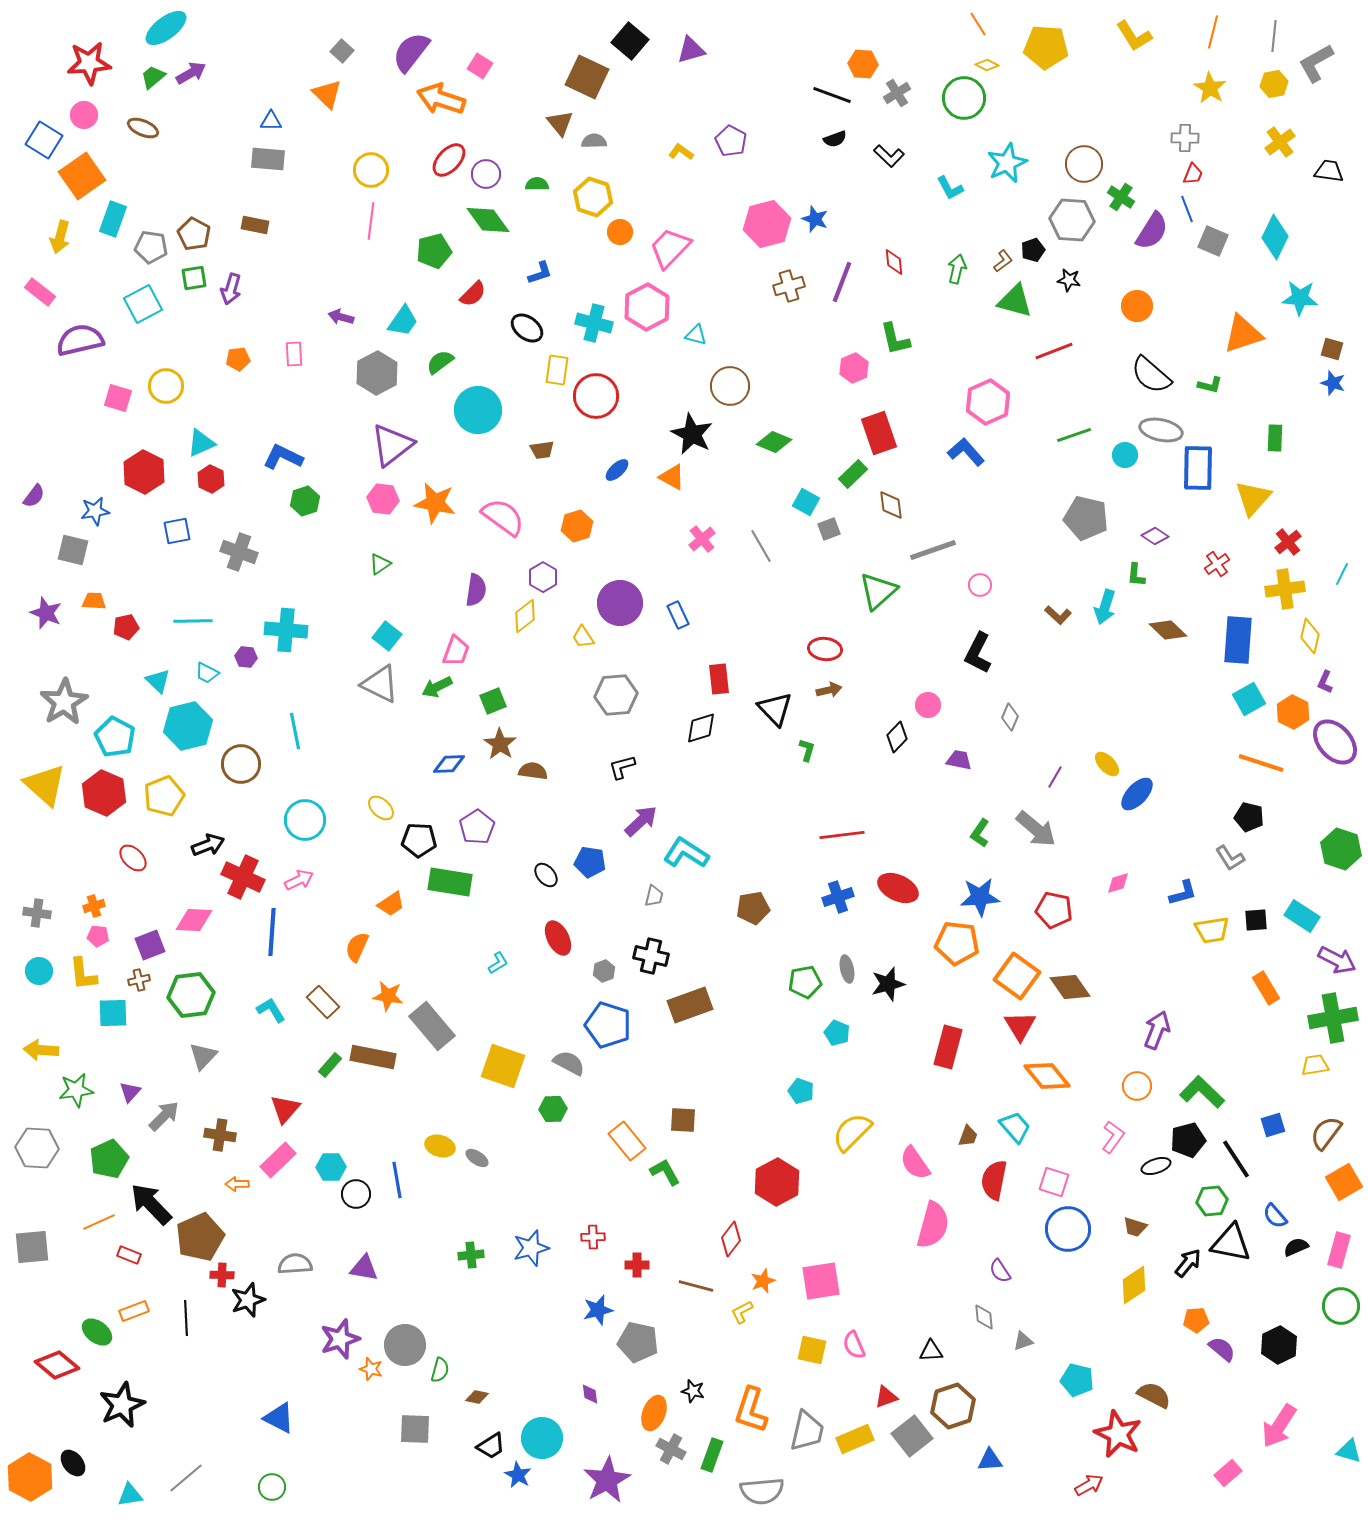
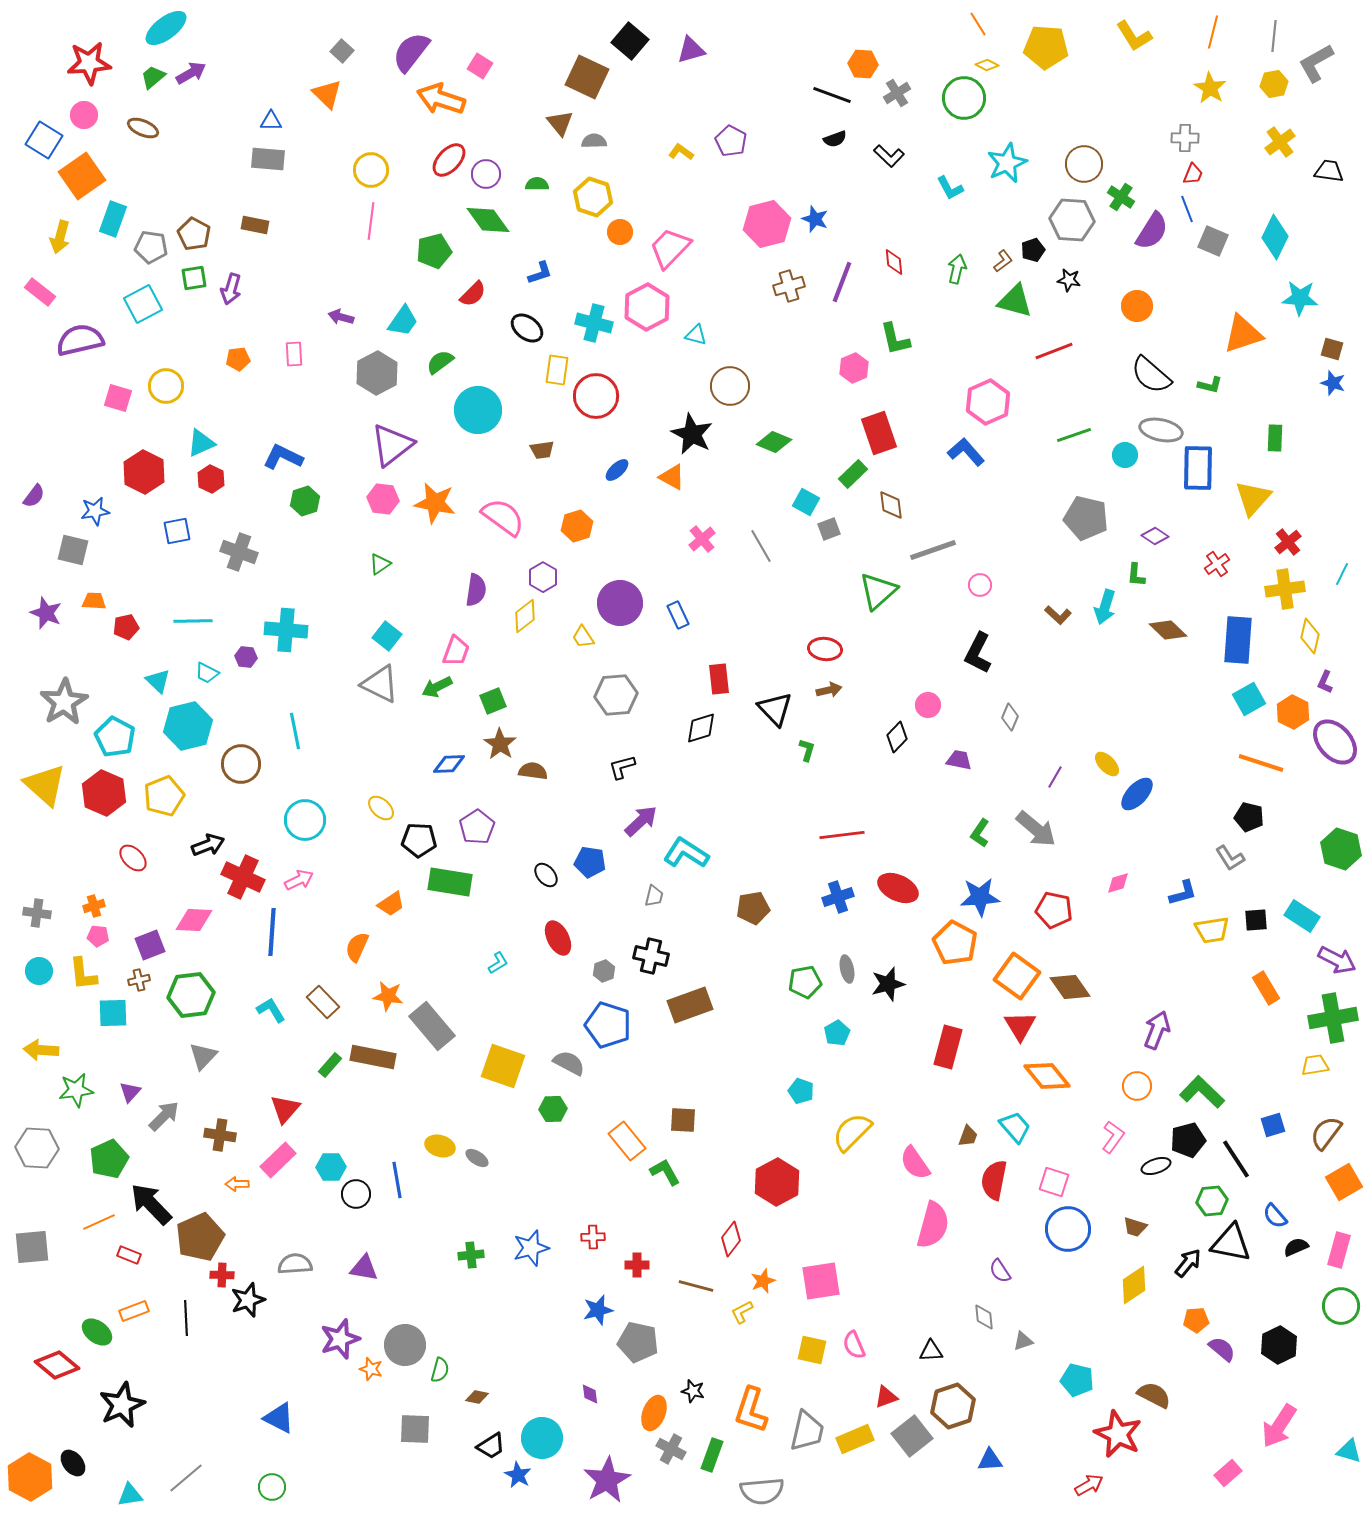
orange pentagon at (957, 943): moved 2 px left; rotated 21 degrees clockwise
cyan pentagon at (837, 1033): rotated 20 degrees clockwise
